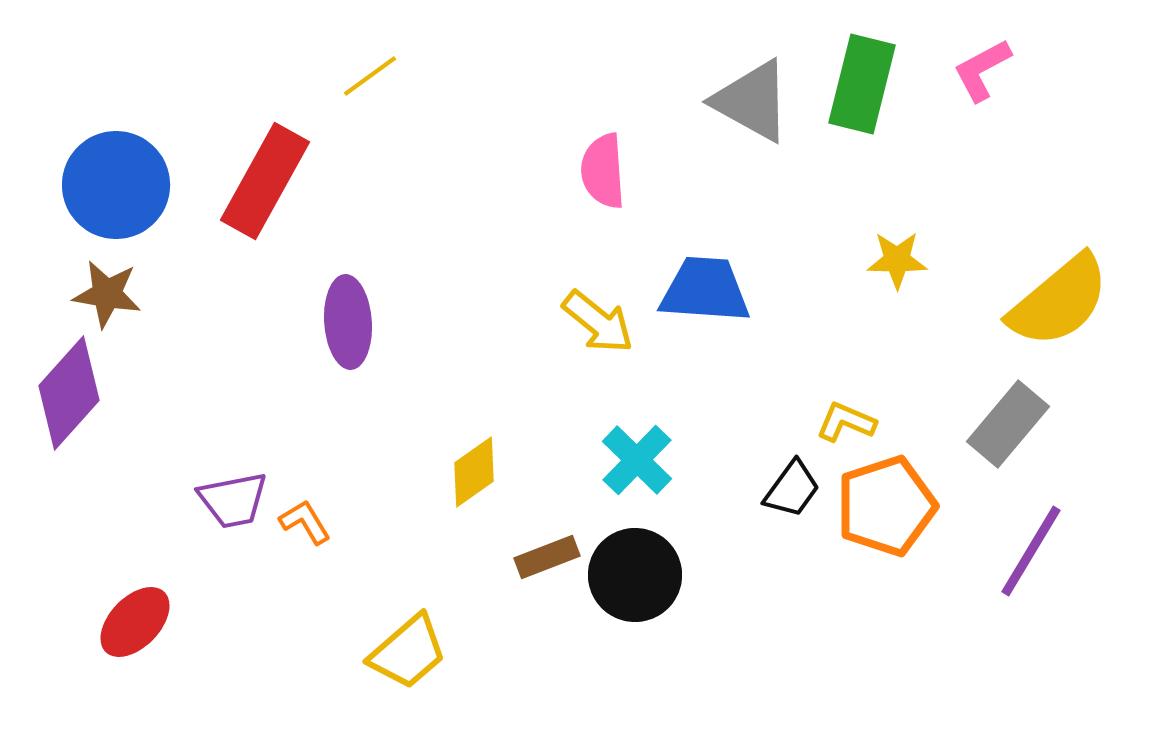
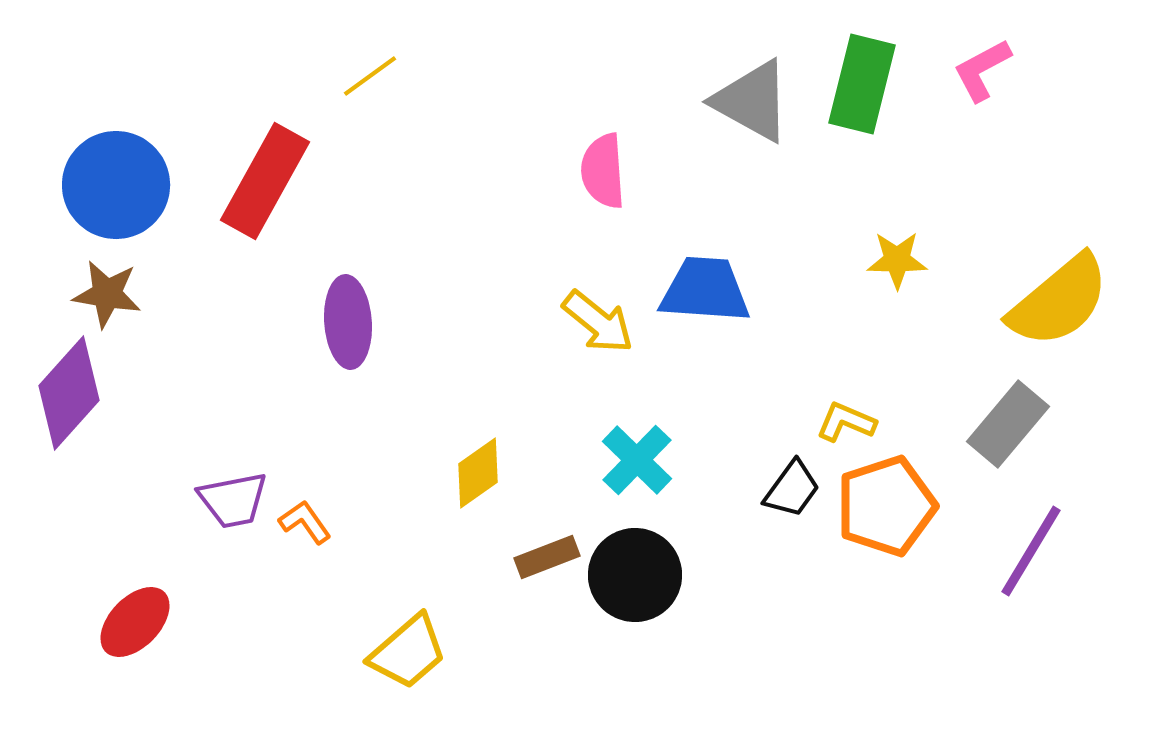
yellow diamond: moved 4 px right, 1 px down
orange L-shape: rotated 4 degrees counterclockwise
